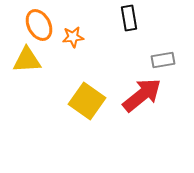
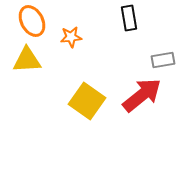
orange ellipse: moved 7 px left, 4 px up
orange star: moved 2 px left
